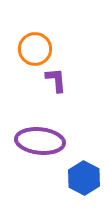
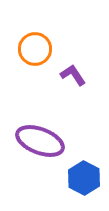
purple L-shape: moved 17 px right, 5 px up; rotated 28 degrees counterclockwise
purple ellipse: rotated 15 degrees clockwise
